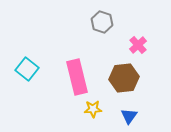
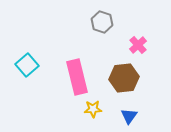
cyan square: moved 4 px up; rotated 10 degrees clockwise
